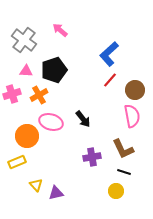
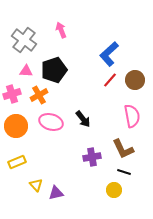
pink arrow: moved 1 px right; rotated 28 degrees clockwise
brown circle: moved 10 px up
orange circle: moved 11 px left, 10 px up
yellow circle: moved 2 px left, 1 px up
